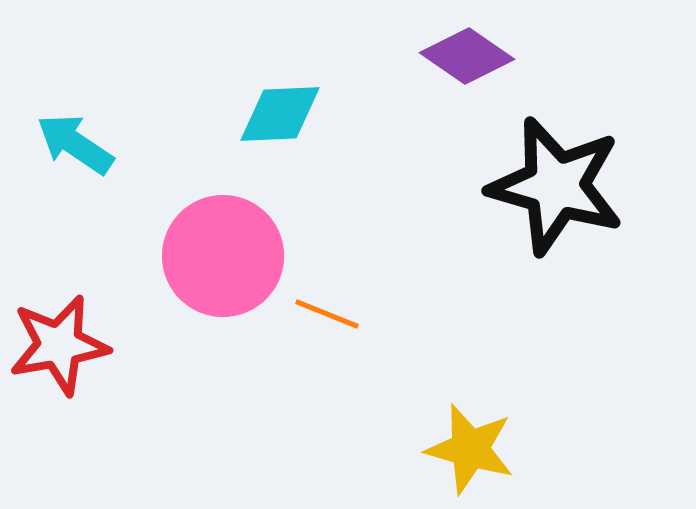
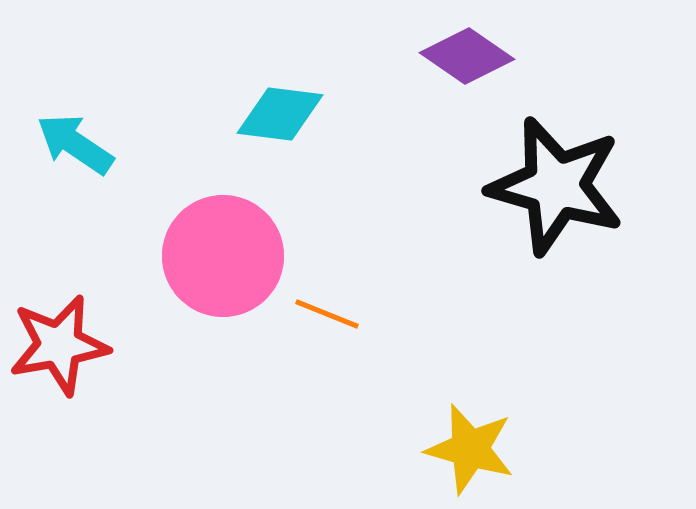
cyan diamond: rotated 10 degrees clockwise
